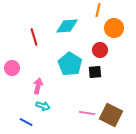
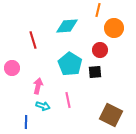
red line: moved 1 px left, 3 px down
pink line: moved 19 px left, 13 px up; rotated 70 degrees clockwise
blue line: rotated 64 degrees clockwise
